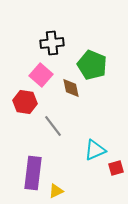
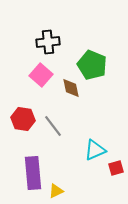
black cross: moved 4 px left, 1 px up
red hexagon: moved 2 px left, 17 px down
purple rectangle: rotated 12 degrees counterclockwise
